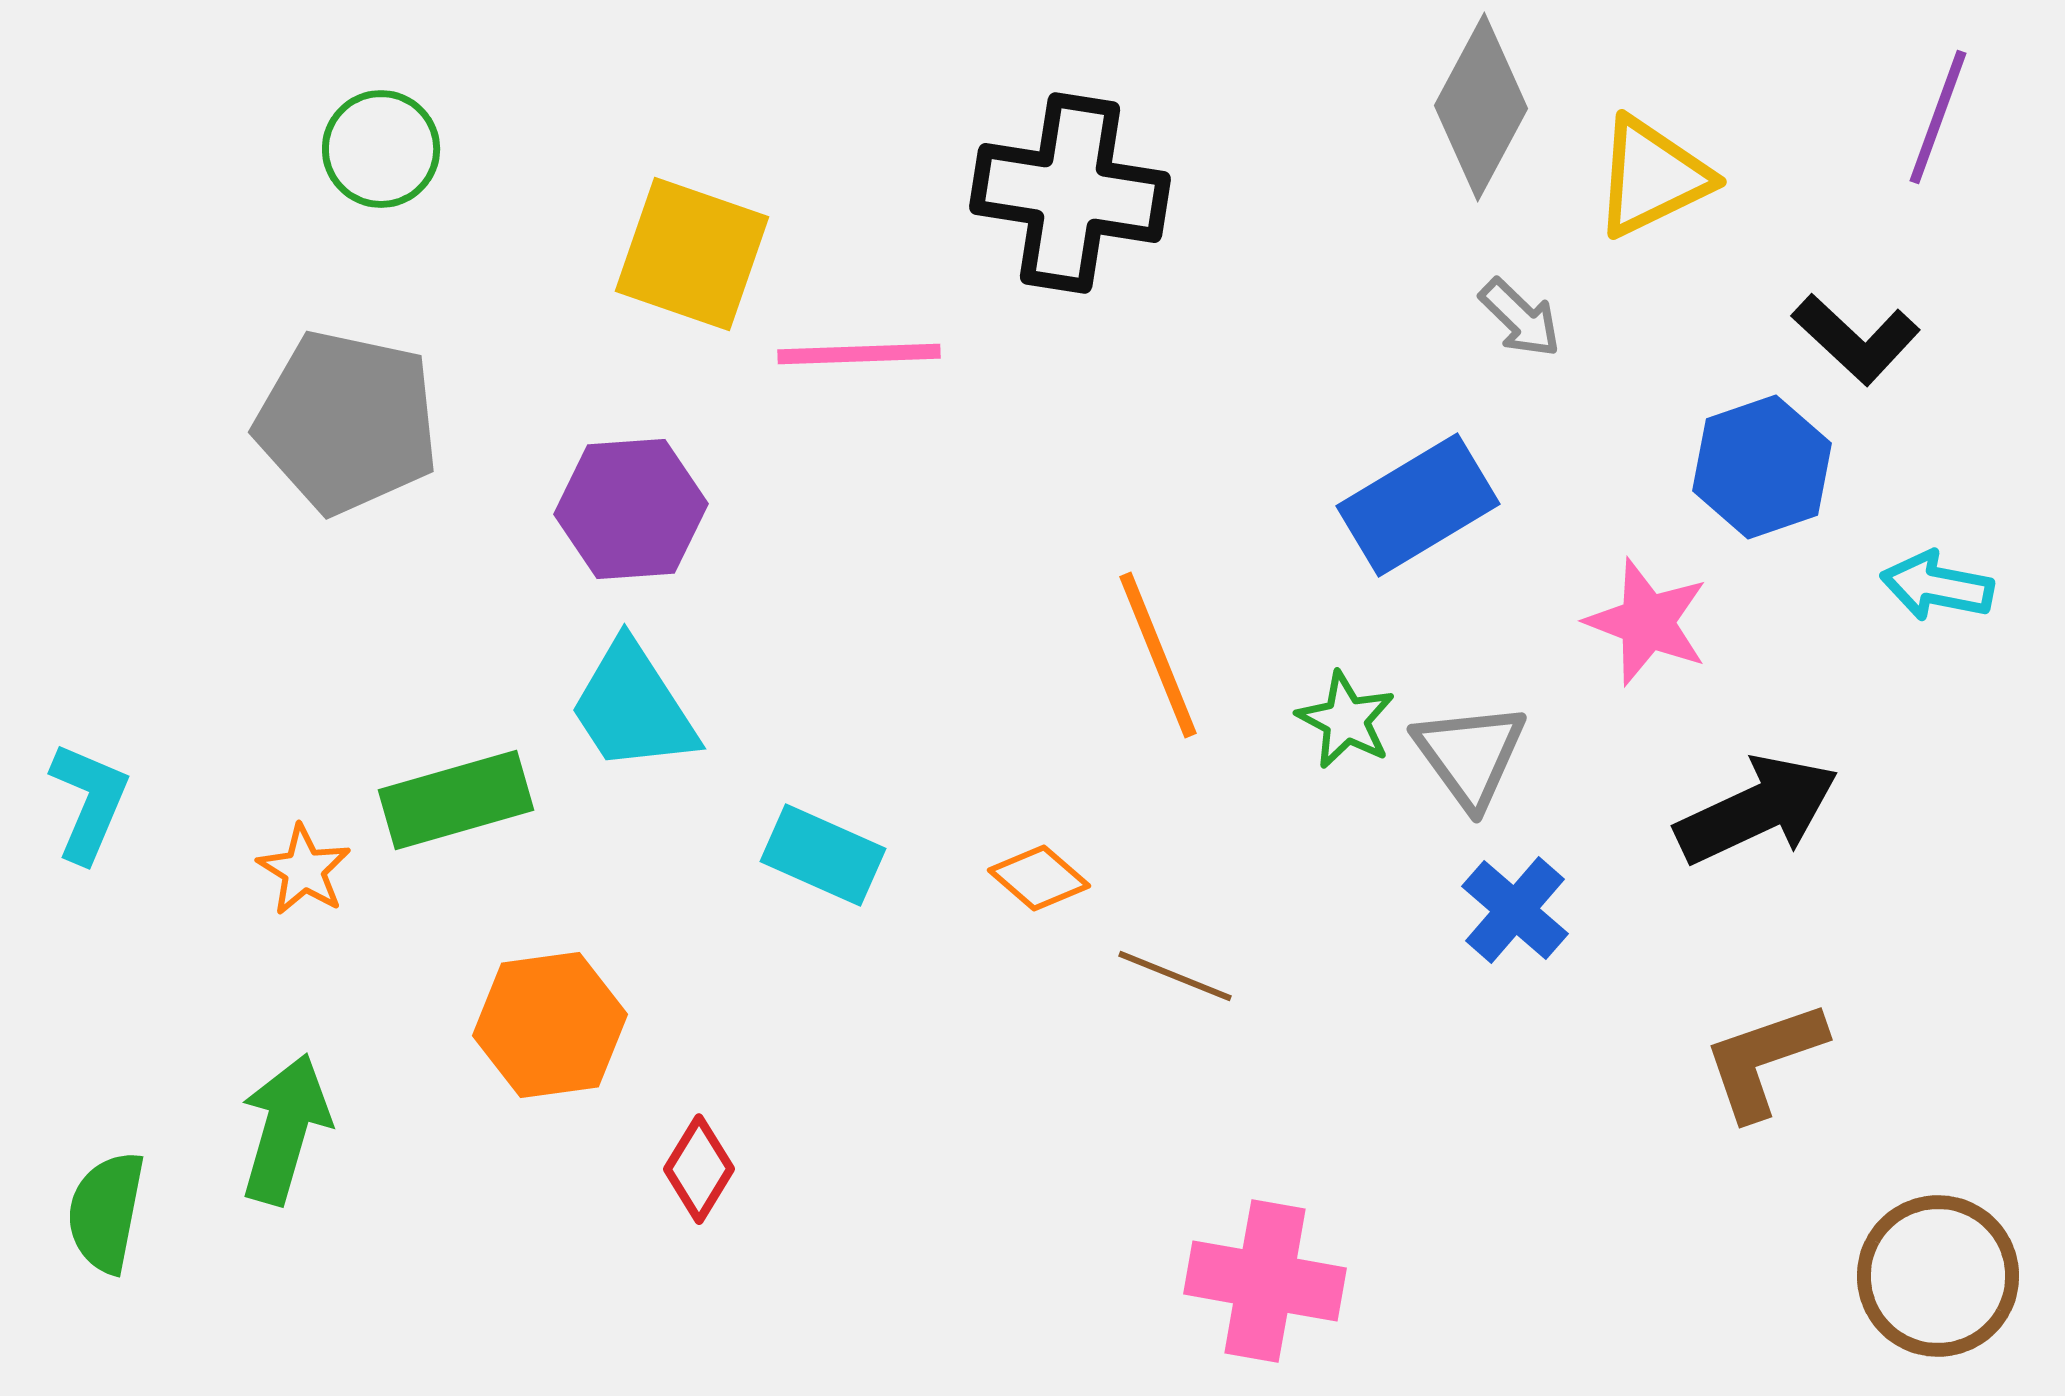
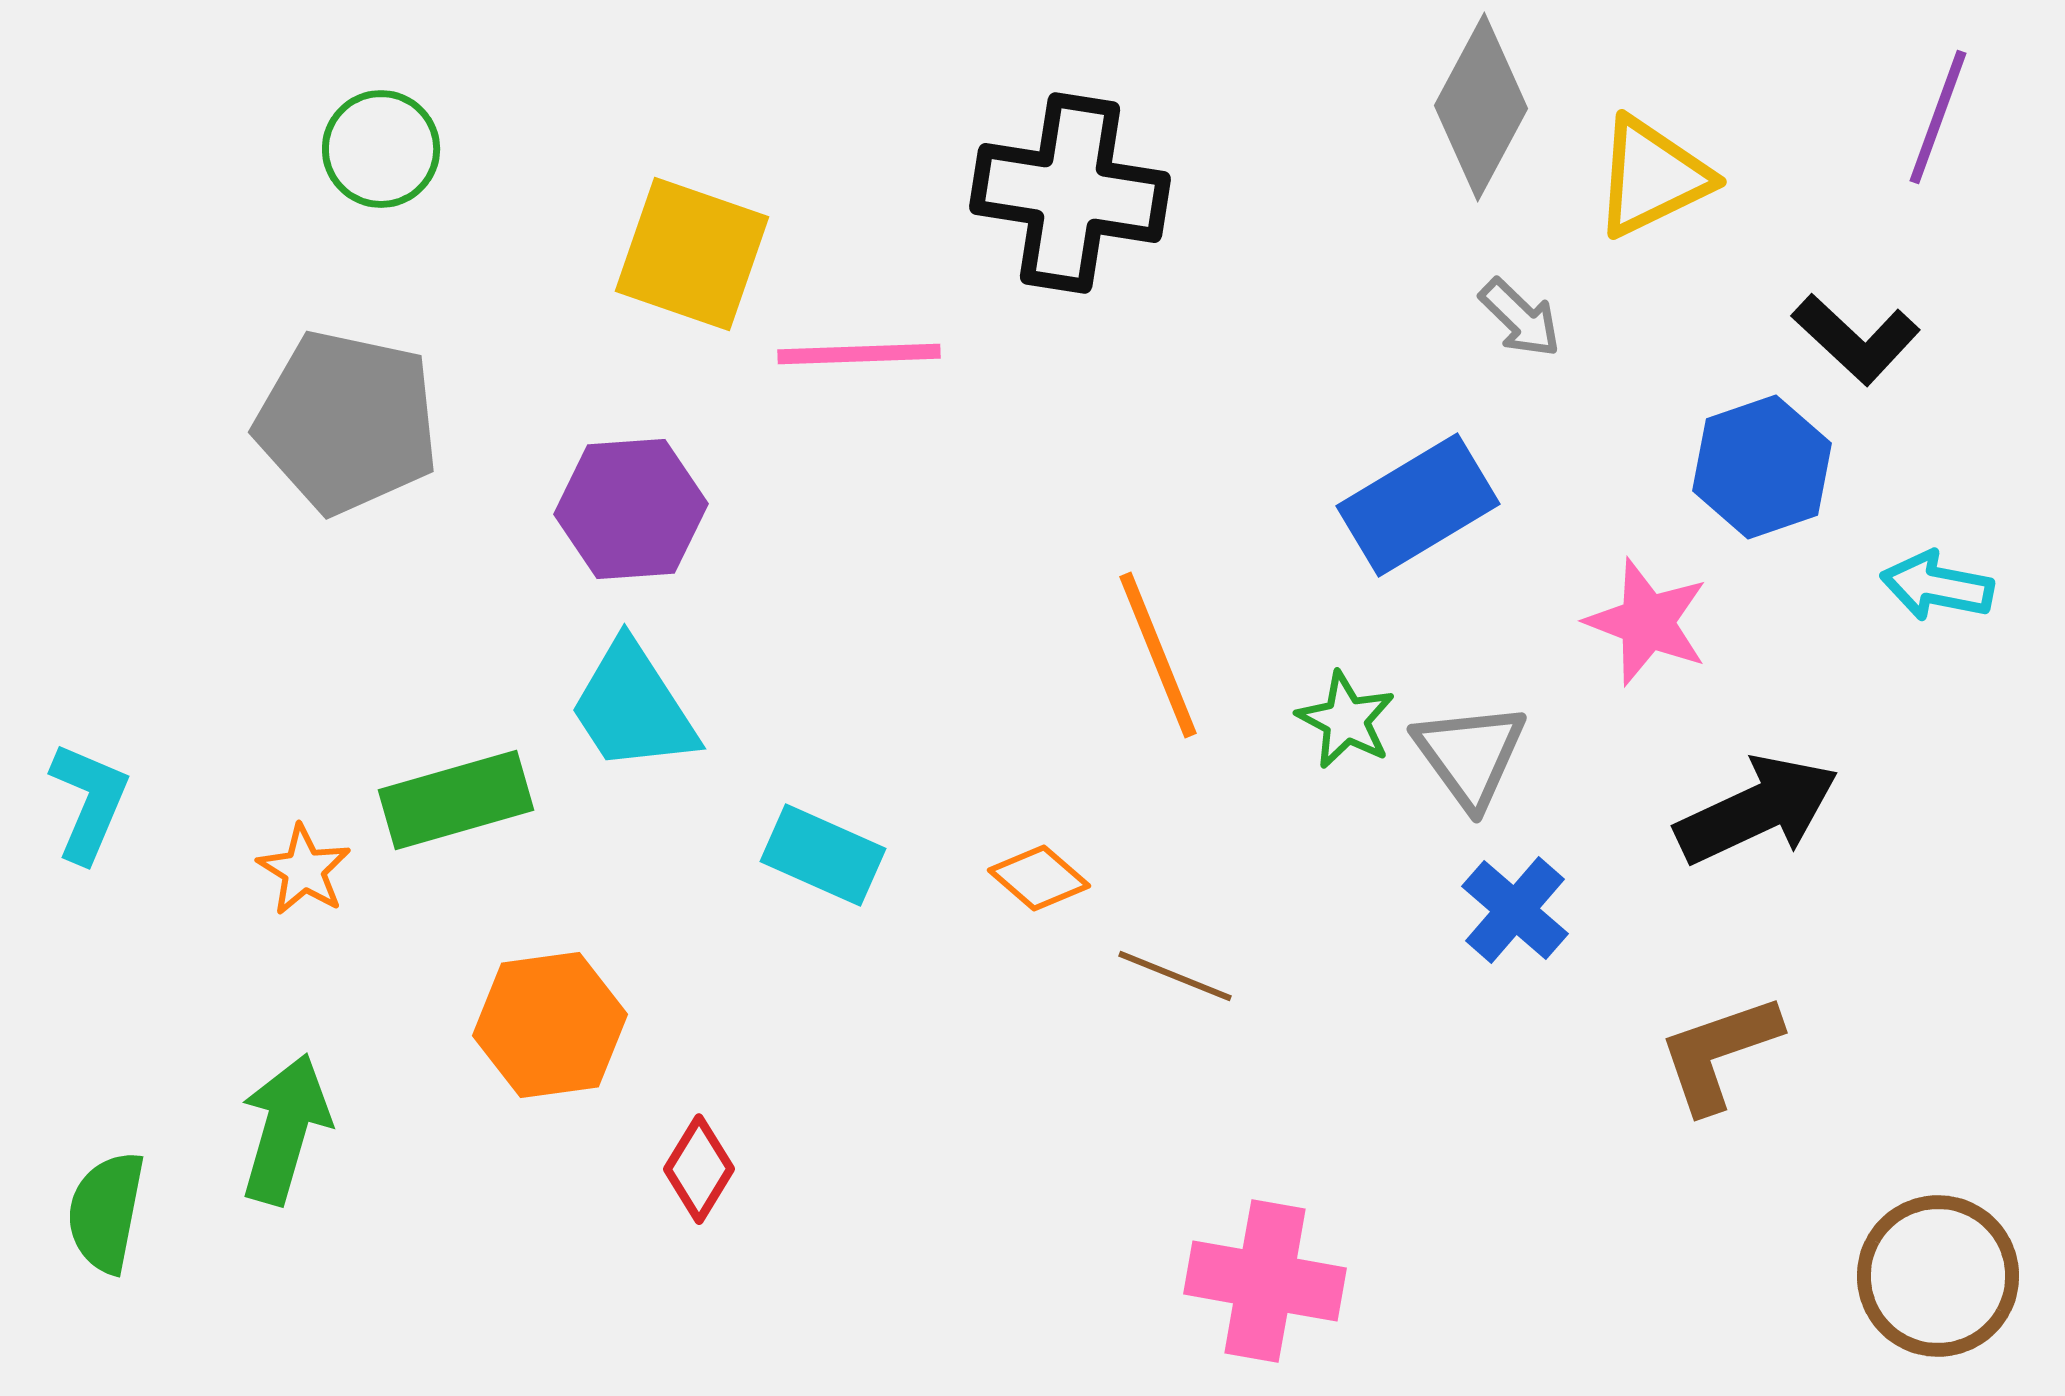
brown L-shape: moved 45 px left, 7 px up
